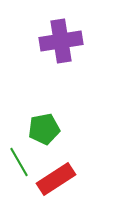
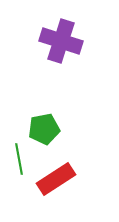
purple cross: rotated 27 degrees clockwise
green line: moved 3 px up; rotated 20 degrees clockwise
